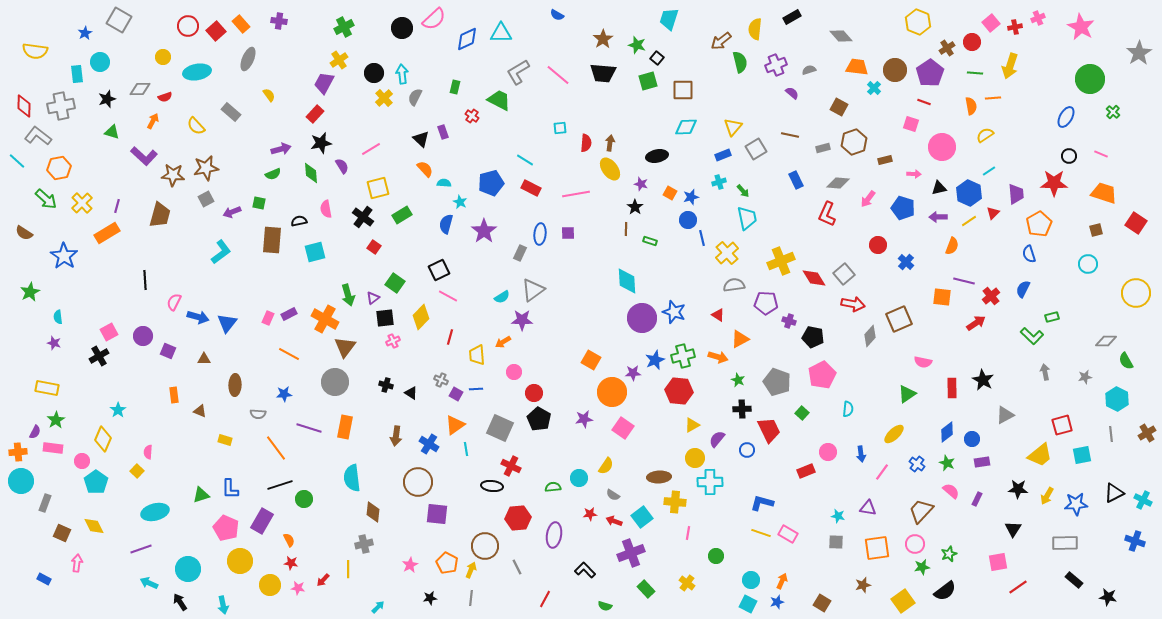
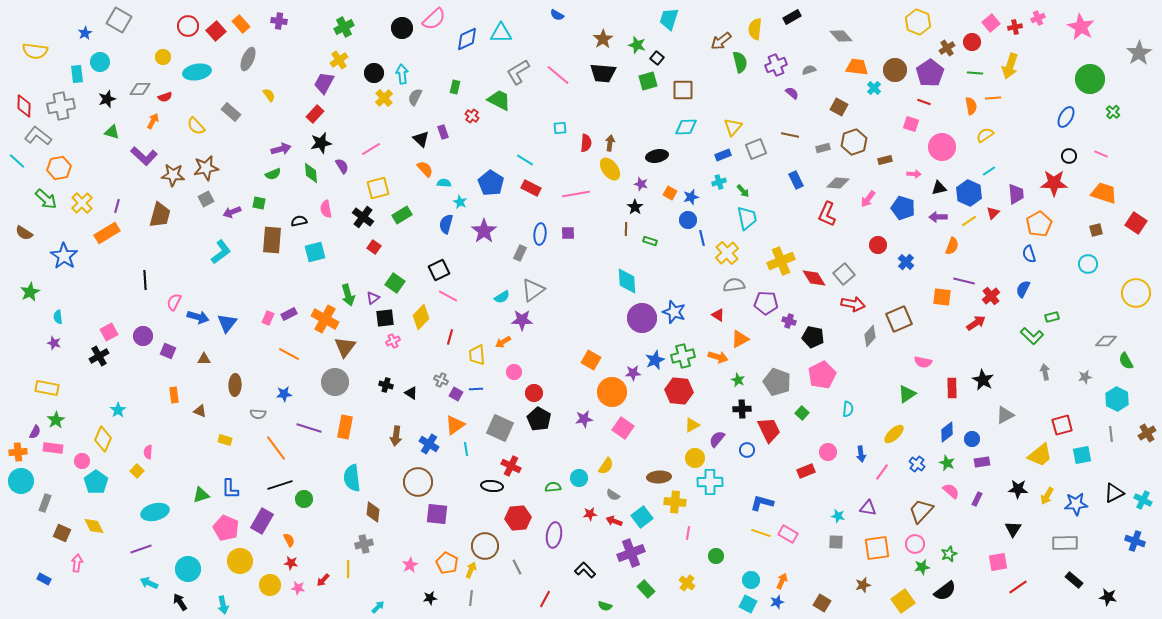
gray square at (756, 149): rotated 10 degrees clockwise
blue pentagon at (491, 183): rotated 25 degrees counterclockwise
